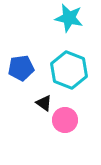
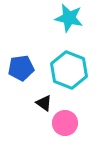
pink circle: moved 3 px down
